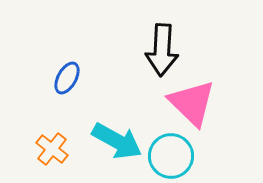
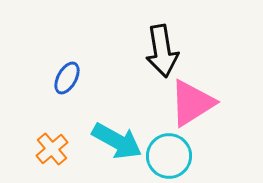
black arrow: moved 1 px down; rotated 12 degrees counterclockwise
pink triangle: rotated 44 degrees clockwise
orange cross: rotated 12 degrees clockwise
cyan circle: moved 2 px left
